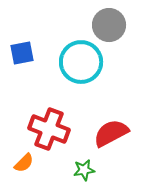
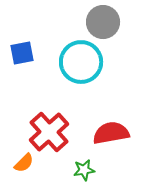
gray circle: moved 6 px left, 3 px up
red cross: moved 3 px down; rotated 27 degrees clockwise
red semicircle: rotated 18 degrees clockwise
